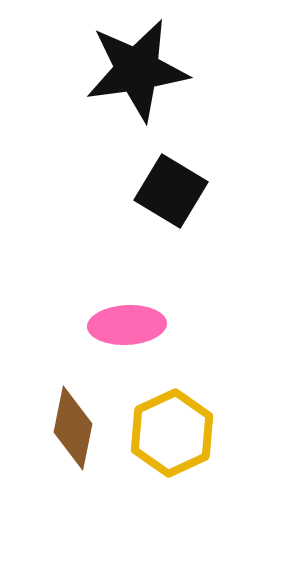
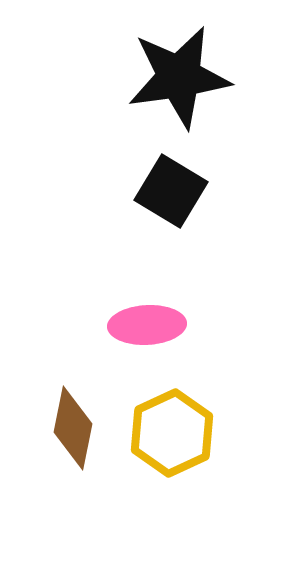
black star: moved 42 px right, 7 px down
pink ellipse: moved 20 px right
